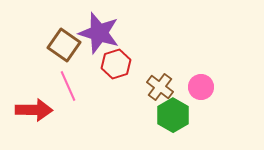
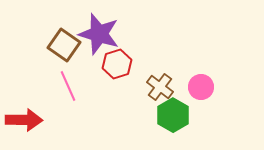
purple star: moved 1 px down
red hexagon: moved 1 px right
red arrow: moved 10 px left, 10 px down
